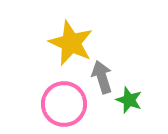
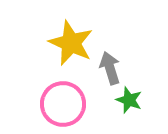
gray arrow: moved 8 px right, 9 px up
pink circle: moved 1 px left
